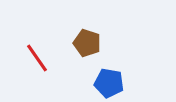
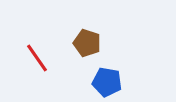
blue pentagon: moved 2 px left, 1 px up
